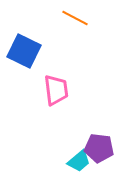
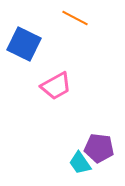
blue square: moved 7 px up
pink trapezoid: moved 4 px up; rotated 68 degrees clockwise
cyan trapezoid: moved 1 px right, 2 px down; rotated 95 degrees clockwise
